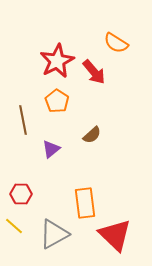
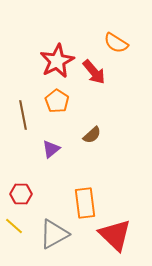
brown line: moved 5 px up
